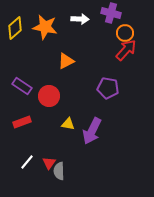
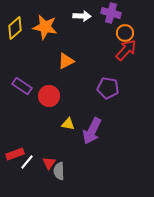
white arrow: moved 2 px right, 3 px up
red rectangle: moved 7 px left, 32 px down
